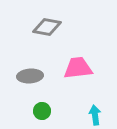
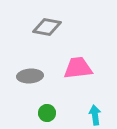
green circle: moved 5 px right, 2 px down
